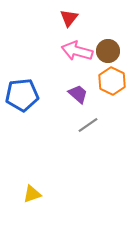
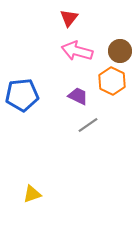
brown circle: moved 12 px right
purple trapezoid: moved 2 px down; rotated 15 degrees counterclockwise
